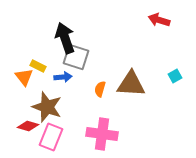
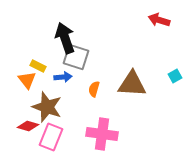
orange triangle: moved 3 px right, 3 px down
brown triangle: moved 1 px right
orange semicircle: moved 6 px left
